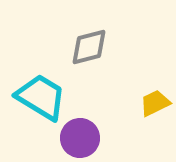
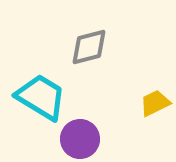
purple circle: moved 1 px down
